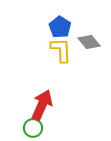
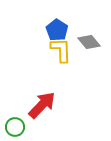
blue pentagon: moved 3 px left, 3 px down
red arrow: rotated 20 degrees clockwise
green circle: moved 18 px left, 1 px up
